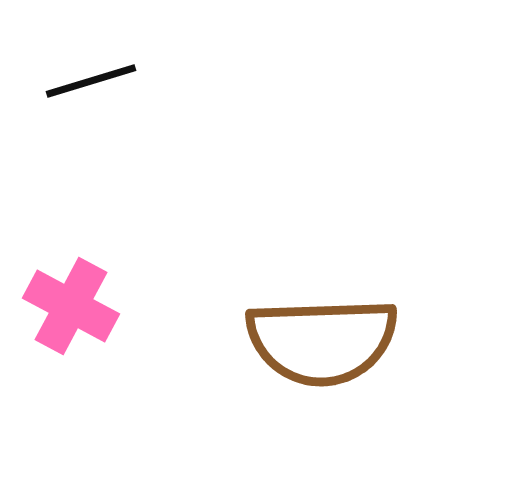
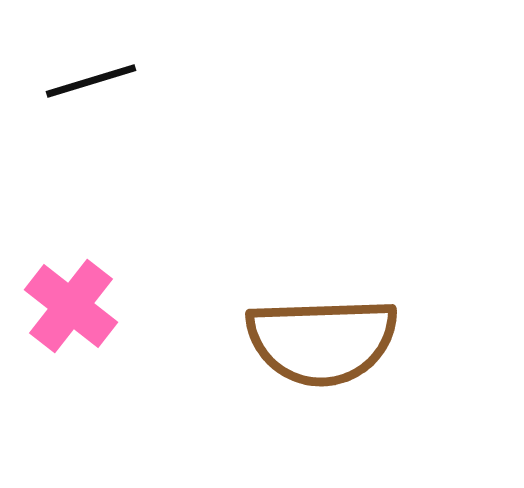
pink cross: rotated 10 degrees clockwise
